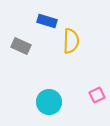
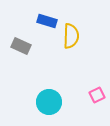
yellow semicircle: moved 5 px up
